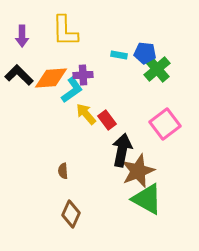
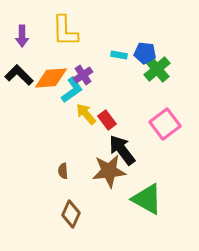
purple cross: rotated 30 degrees counterclockwise
black arrow: rotated 48 degrees counterclockwise
brown star: moved 29 px left; rotated 16 degrees clockwise
